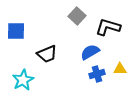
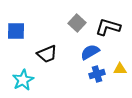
gray square: moved 7 px down
